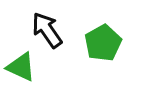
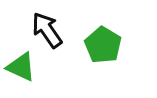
green pentagon: moved 2 px down; rotated 12 degrees counterclockwise
